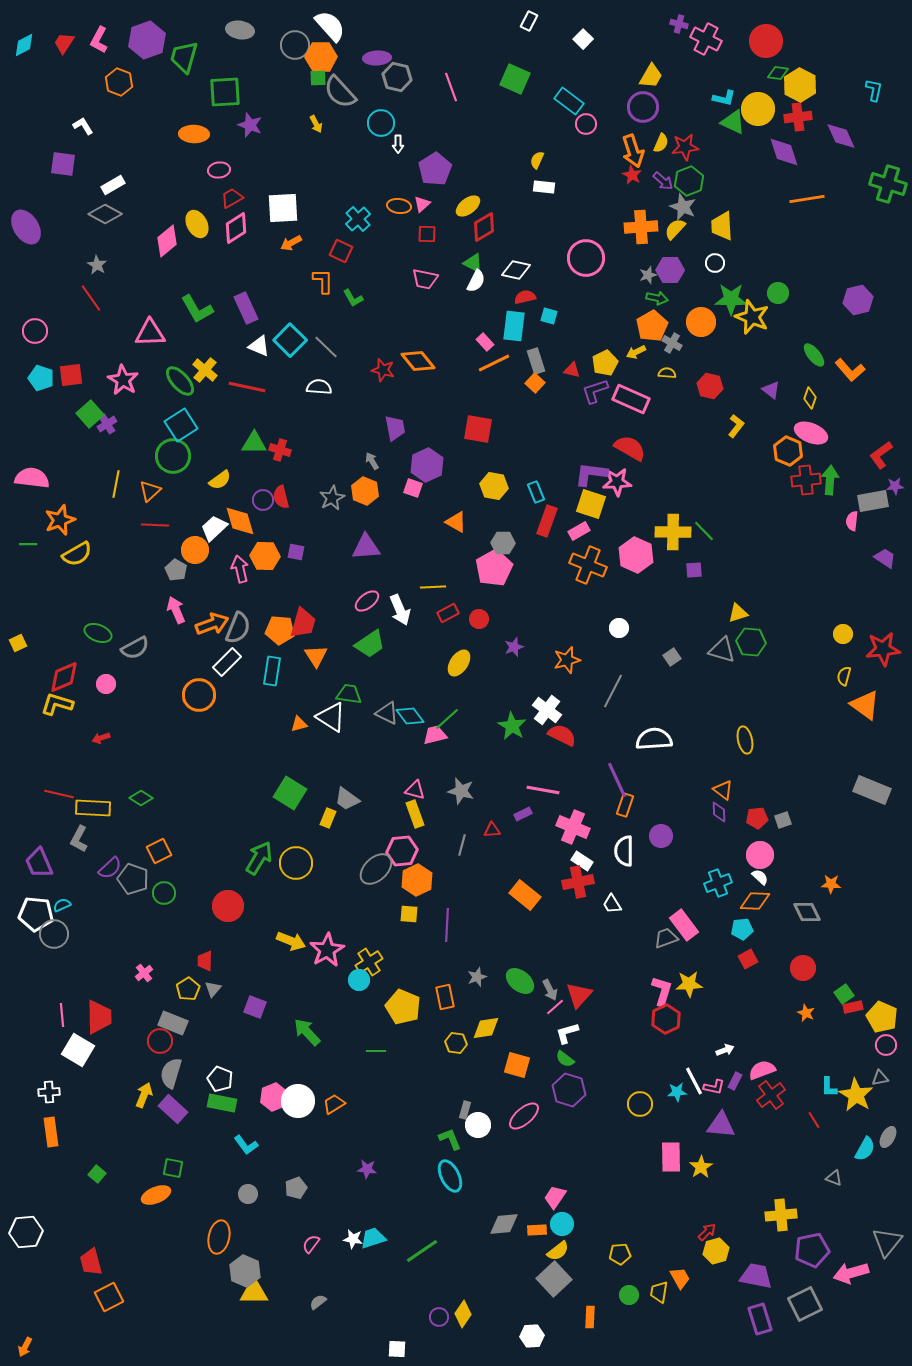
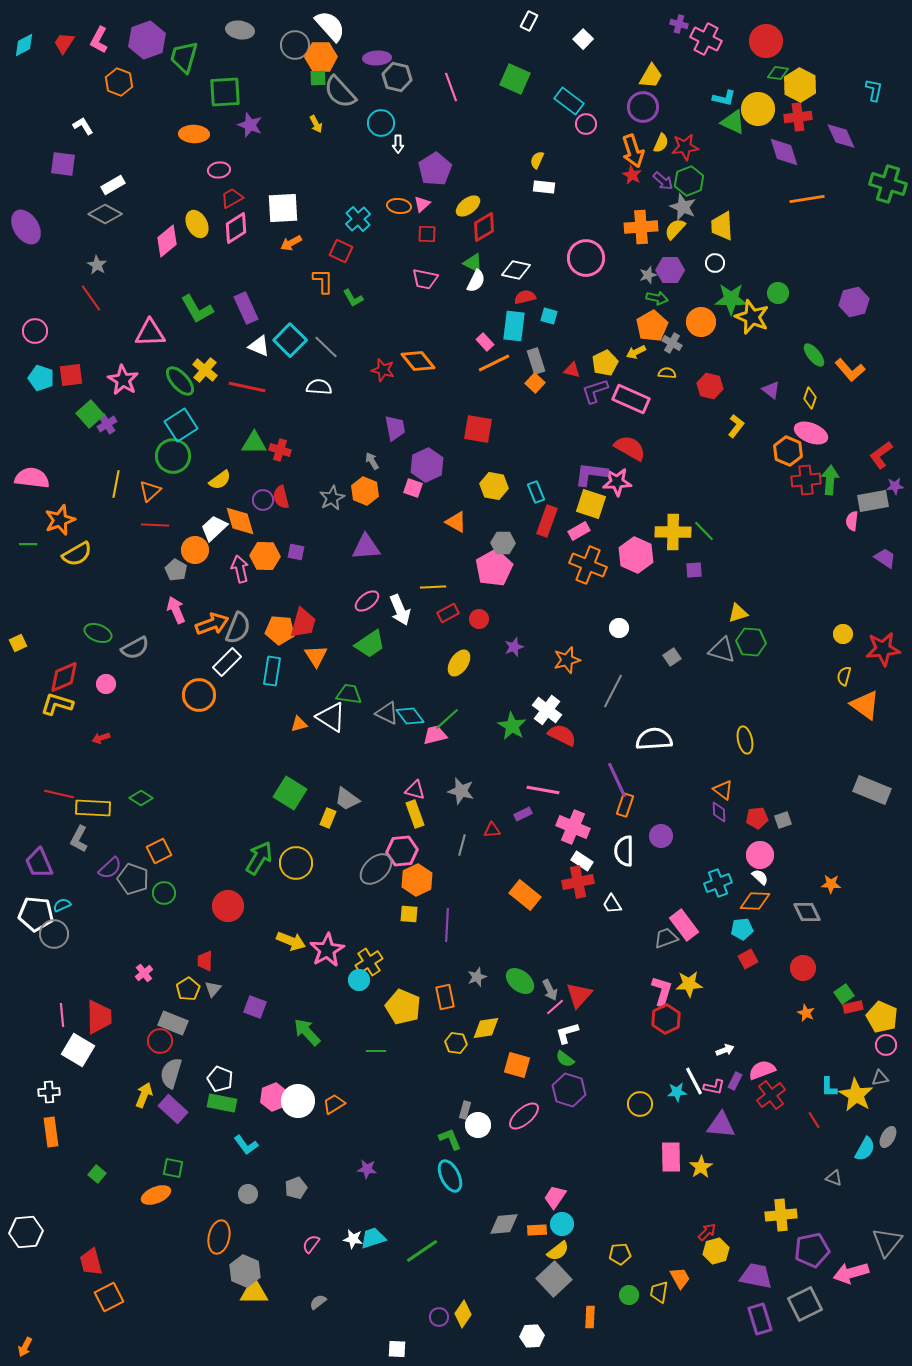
purple hexagon at (858, 300): moved 4 px left, 2 px down
